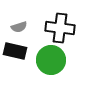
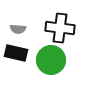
gray semicircle: moved 1 px left, 2 px down; rotated 21 degrees clockwise
black rectangle: moved 1 px right, 2 px down
